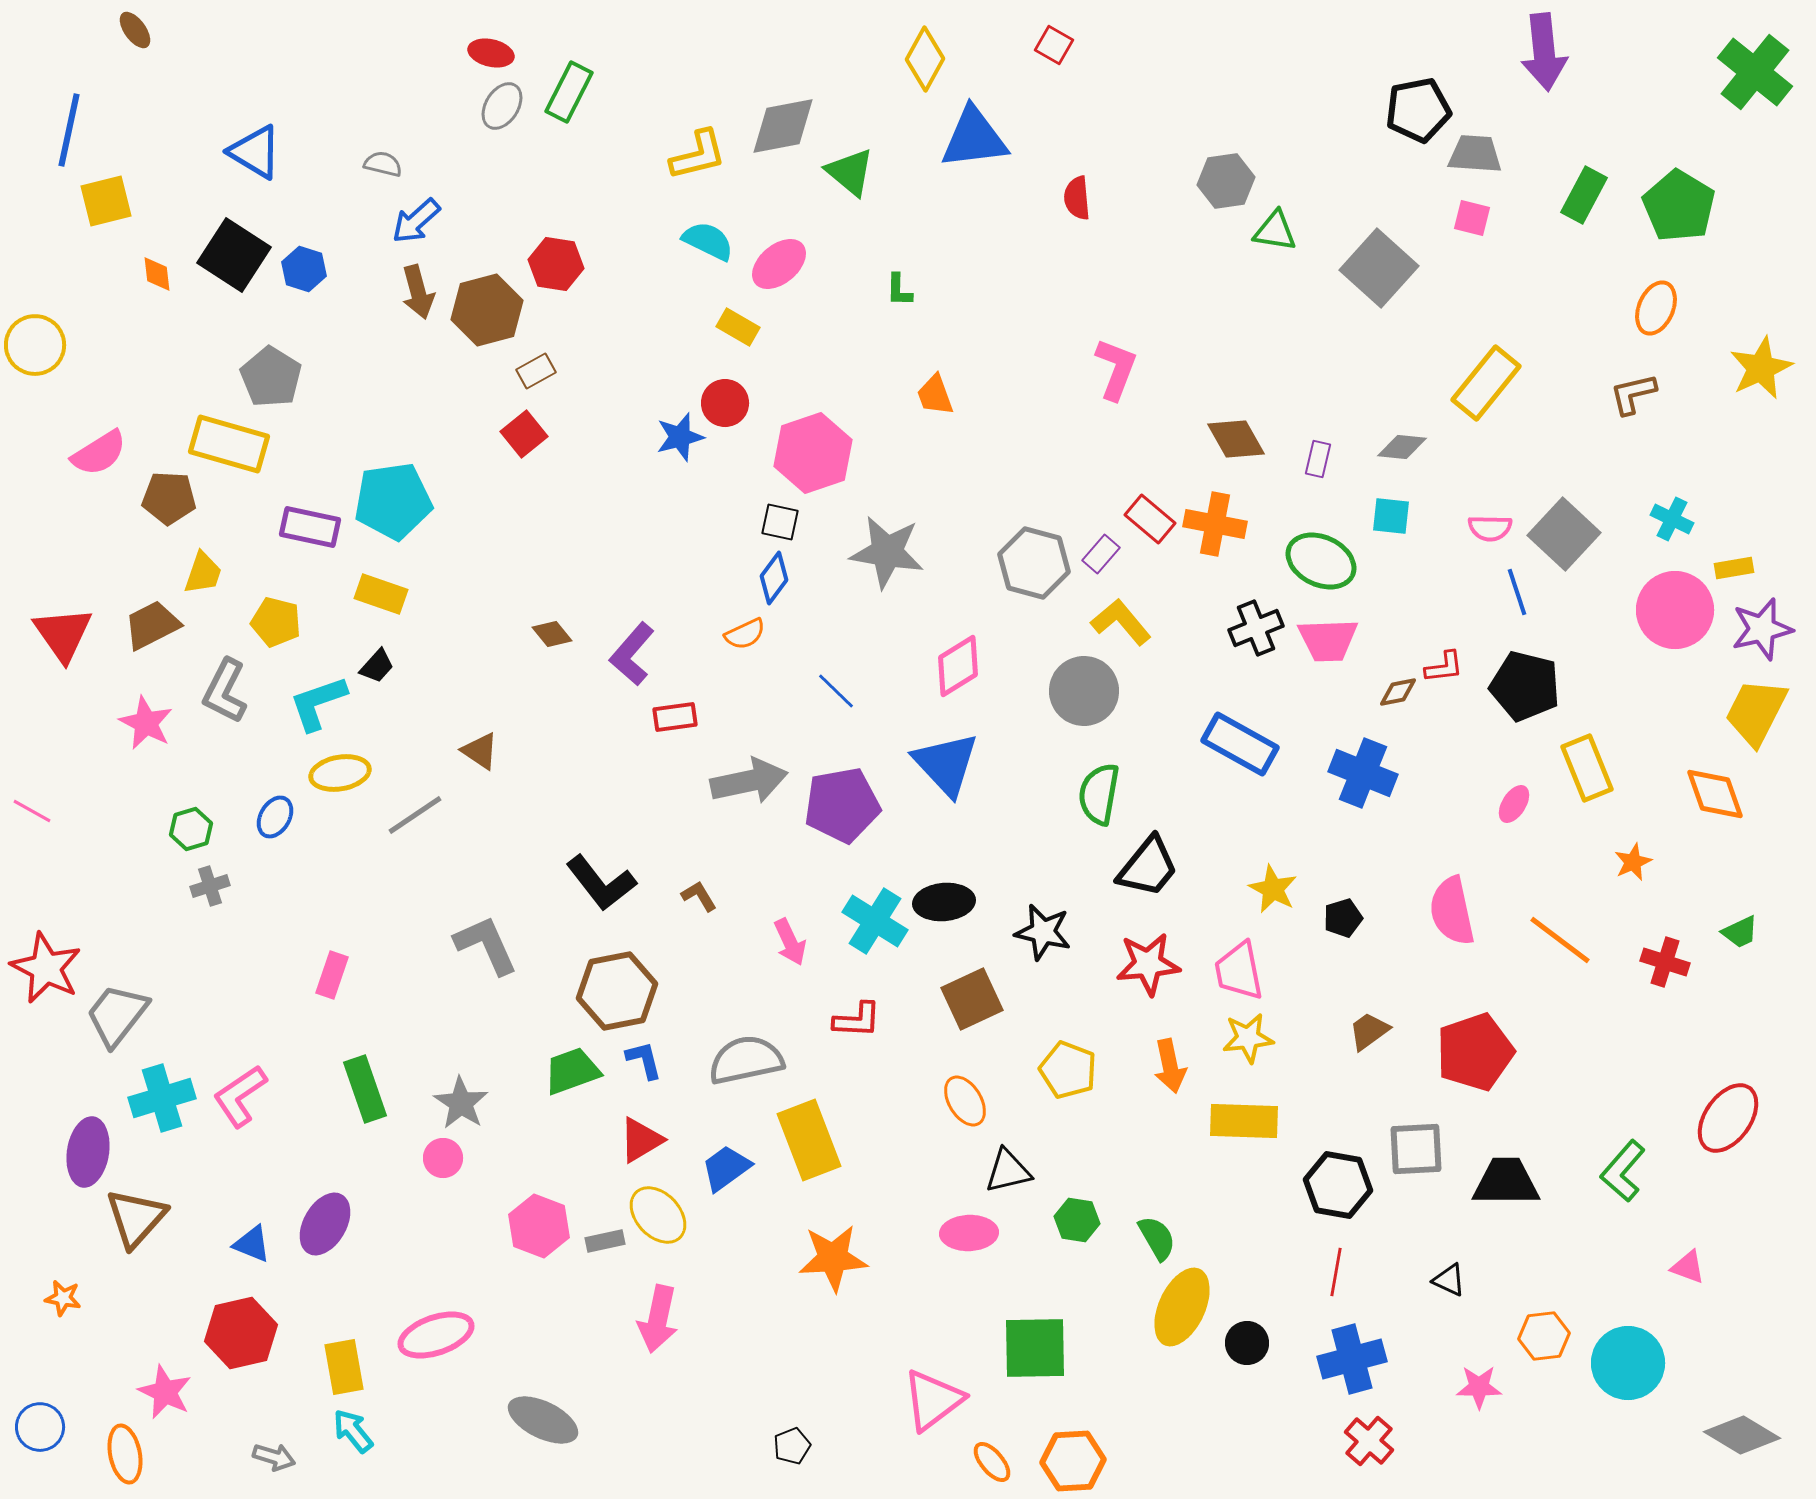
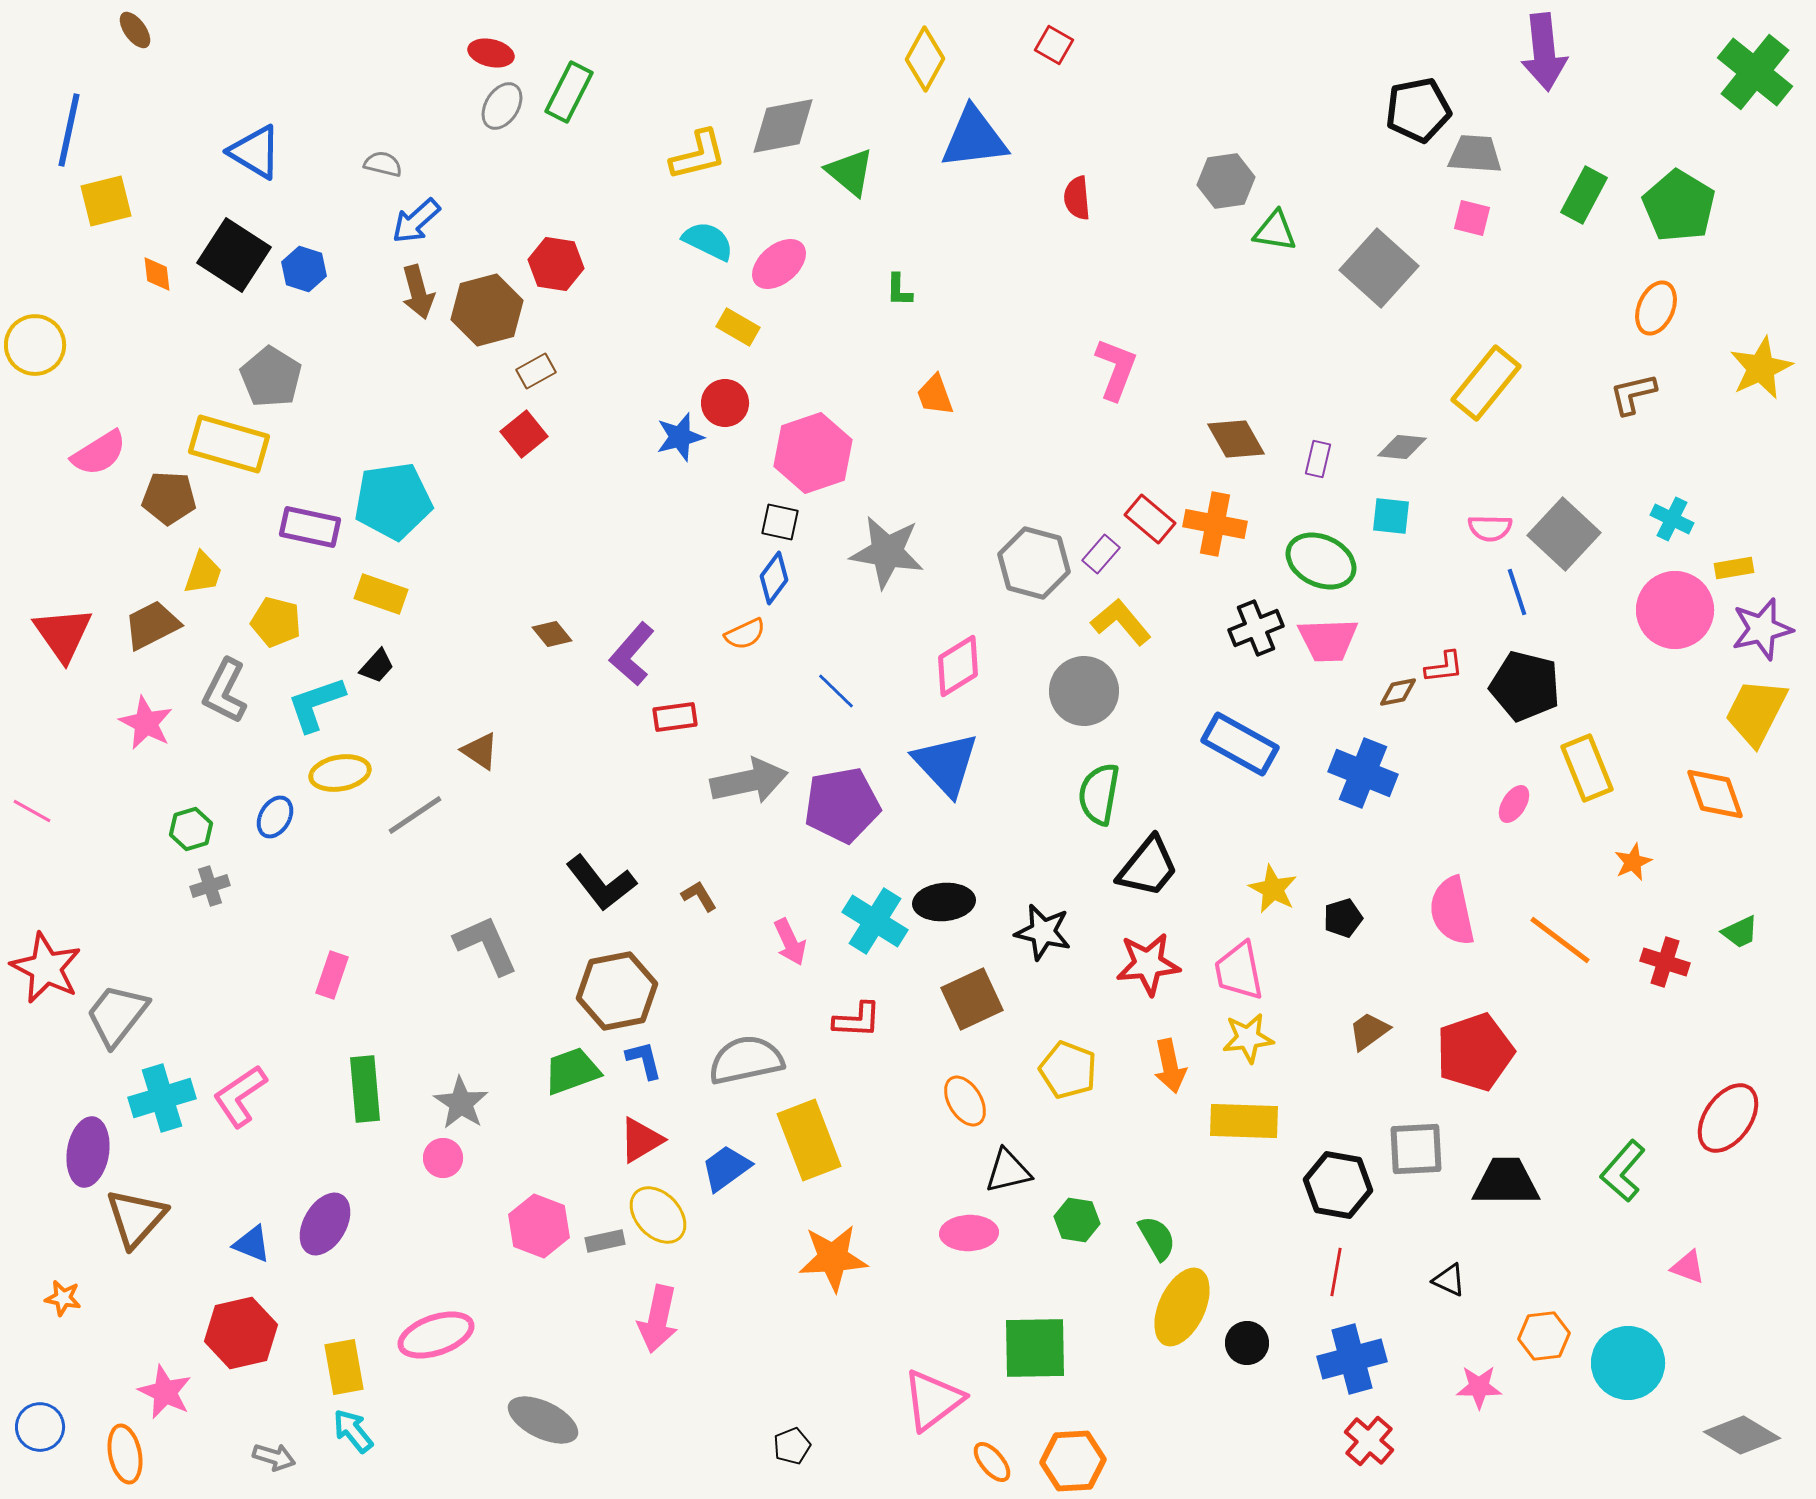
cyan L-shape at (318, 703): moved 2 px left, 1 px down
green rectangle at (365, 1089): rotated 14 degrees clockwise
